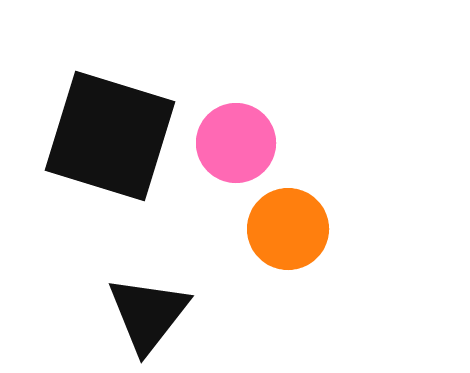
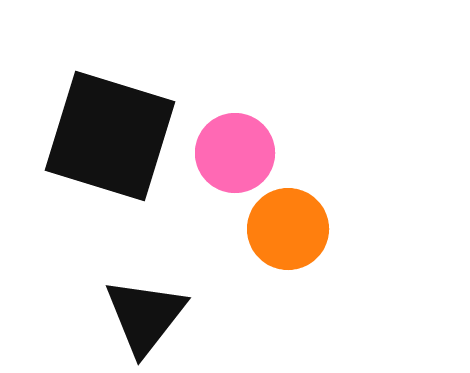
pink circle: moved 1 px left, 10 px down
black triangle: moved 3 px left, 2 px down
